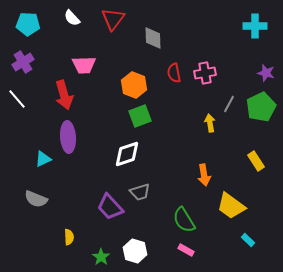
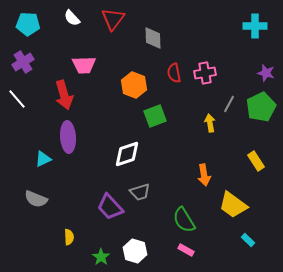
green square: moved 15 px right
yellow trapezoid: moved 2 px right, 1 px up
